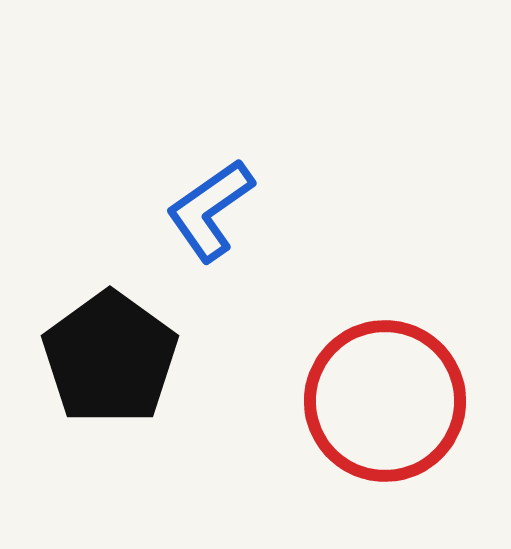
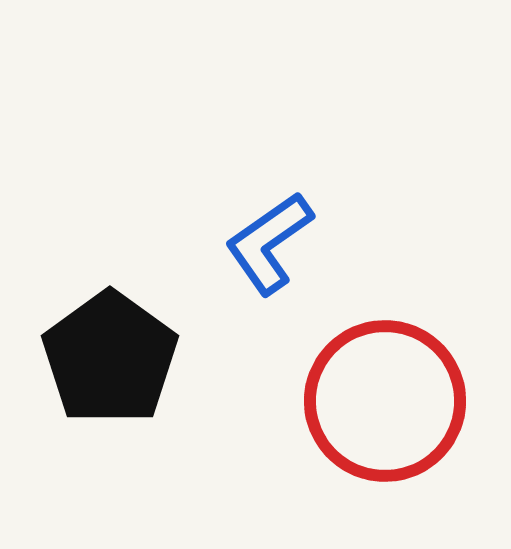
blue L-shape: moved 59 px right, 33 px down
